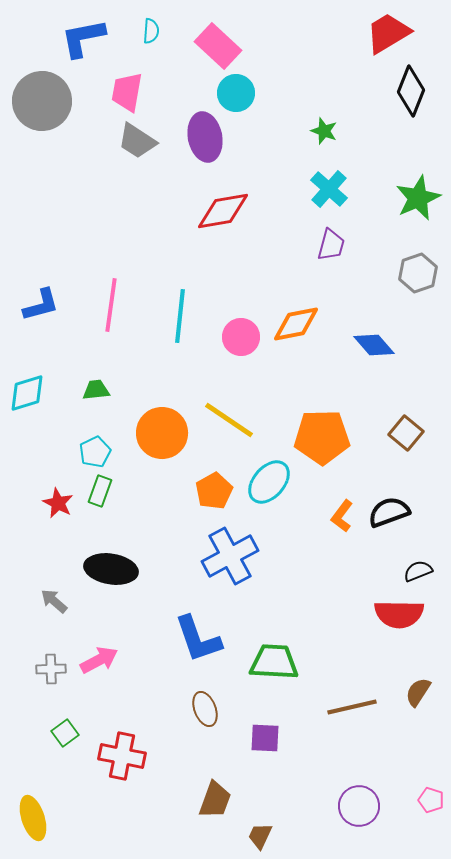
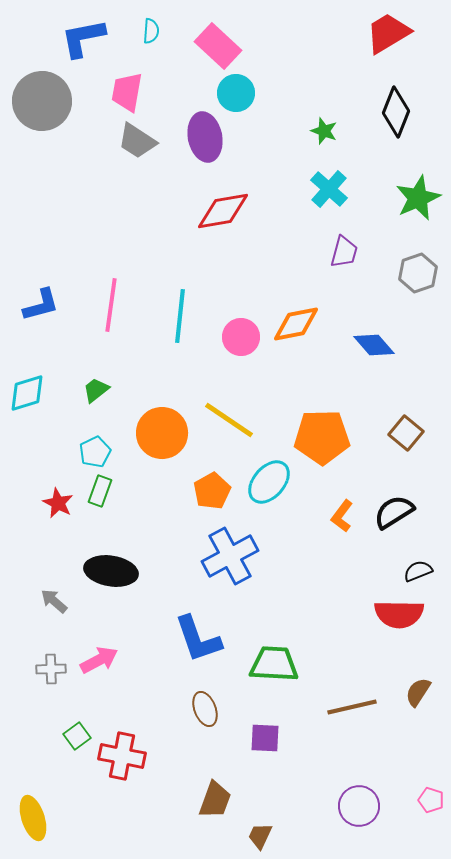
black diamond at (411, 91): moved 15 px left, 21 px down
purple trapezoid at (331, 245): moved 13 px right, 7 px down
green trapezoid at (96, 390): rotated 32 degrees counterclockwise
orange pentagon at (214, 491): moved 2 px left
black semicircle at (389, 512): moved 5 px right; rotated 12 degrees counterclockwise
black ellipse at (111, 569): moved 2 px down
green trapezoid at (274, 662): moved 2 px down
green square at (65, 733): moved 12 px right, 3 px down
